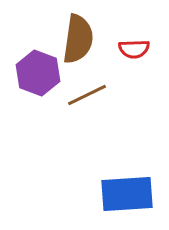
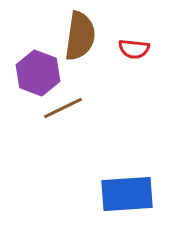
brown semicircle: moved 2 px right, 3 px up
red semicircle: rotated 8 degrees clockwise
brown line: moved 24 px left, 13 px down
